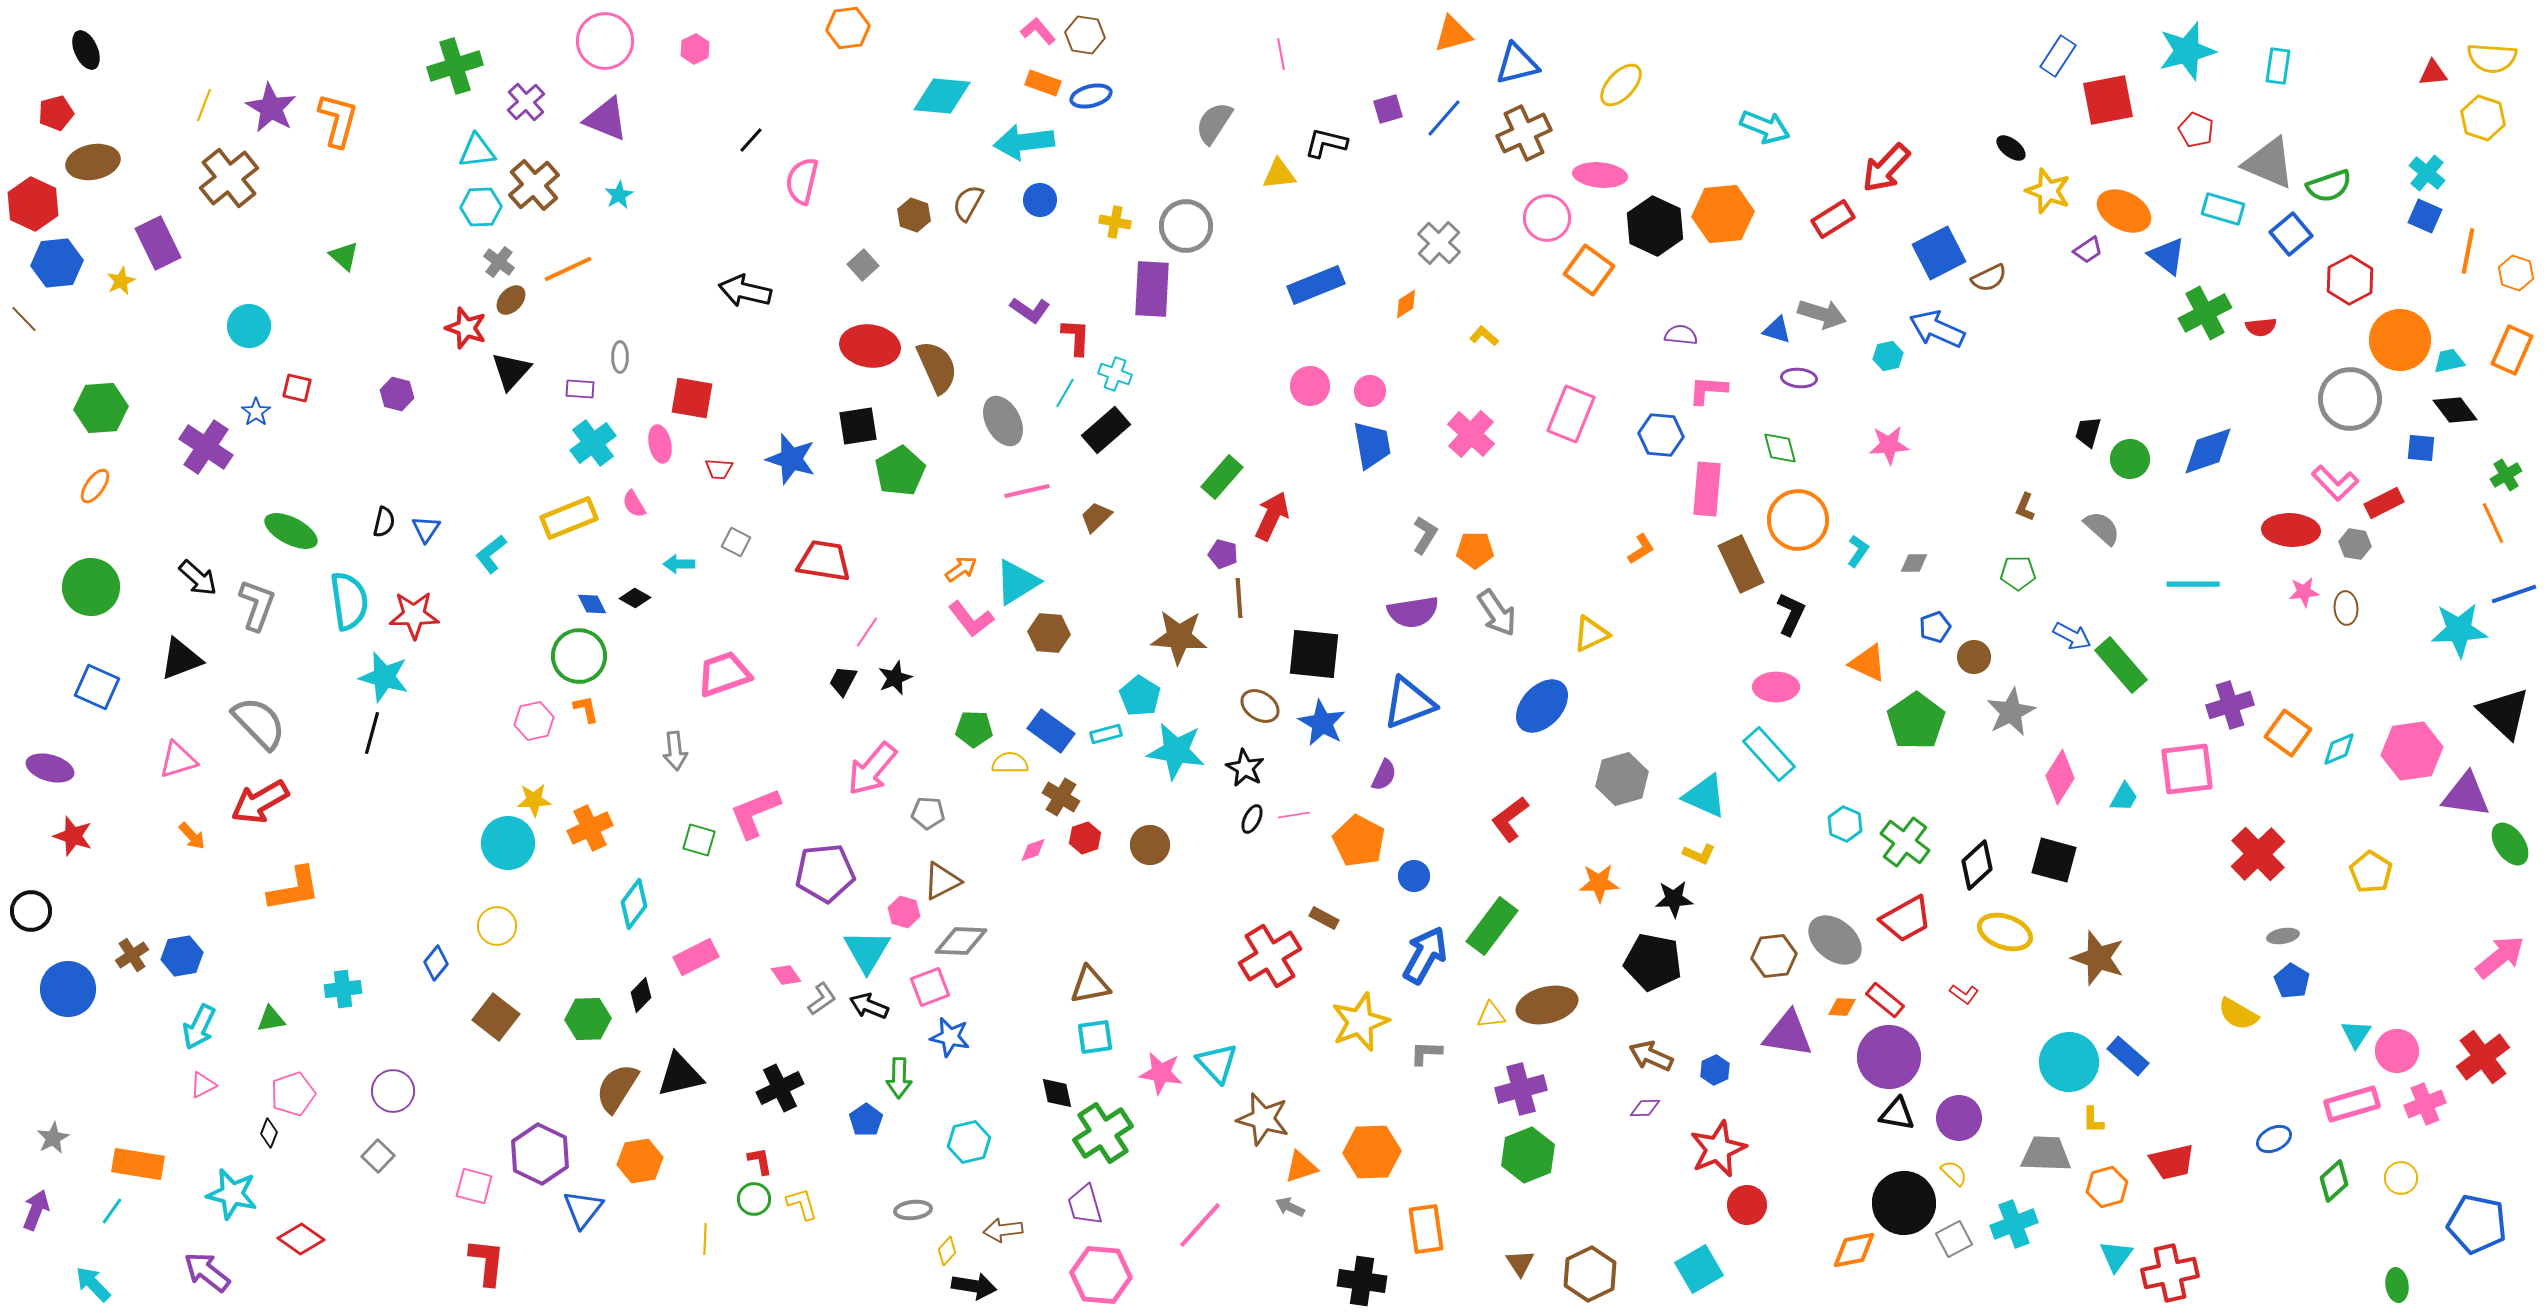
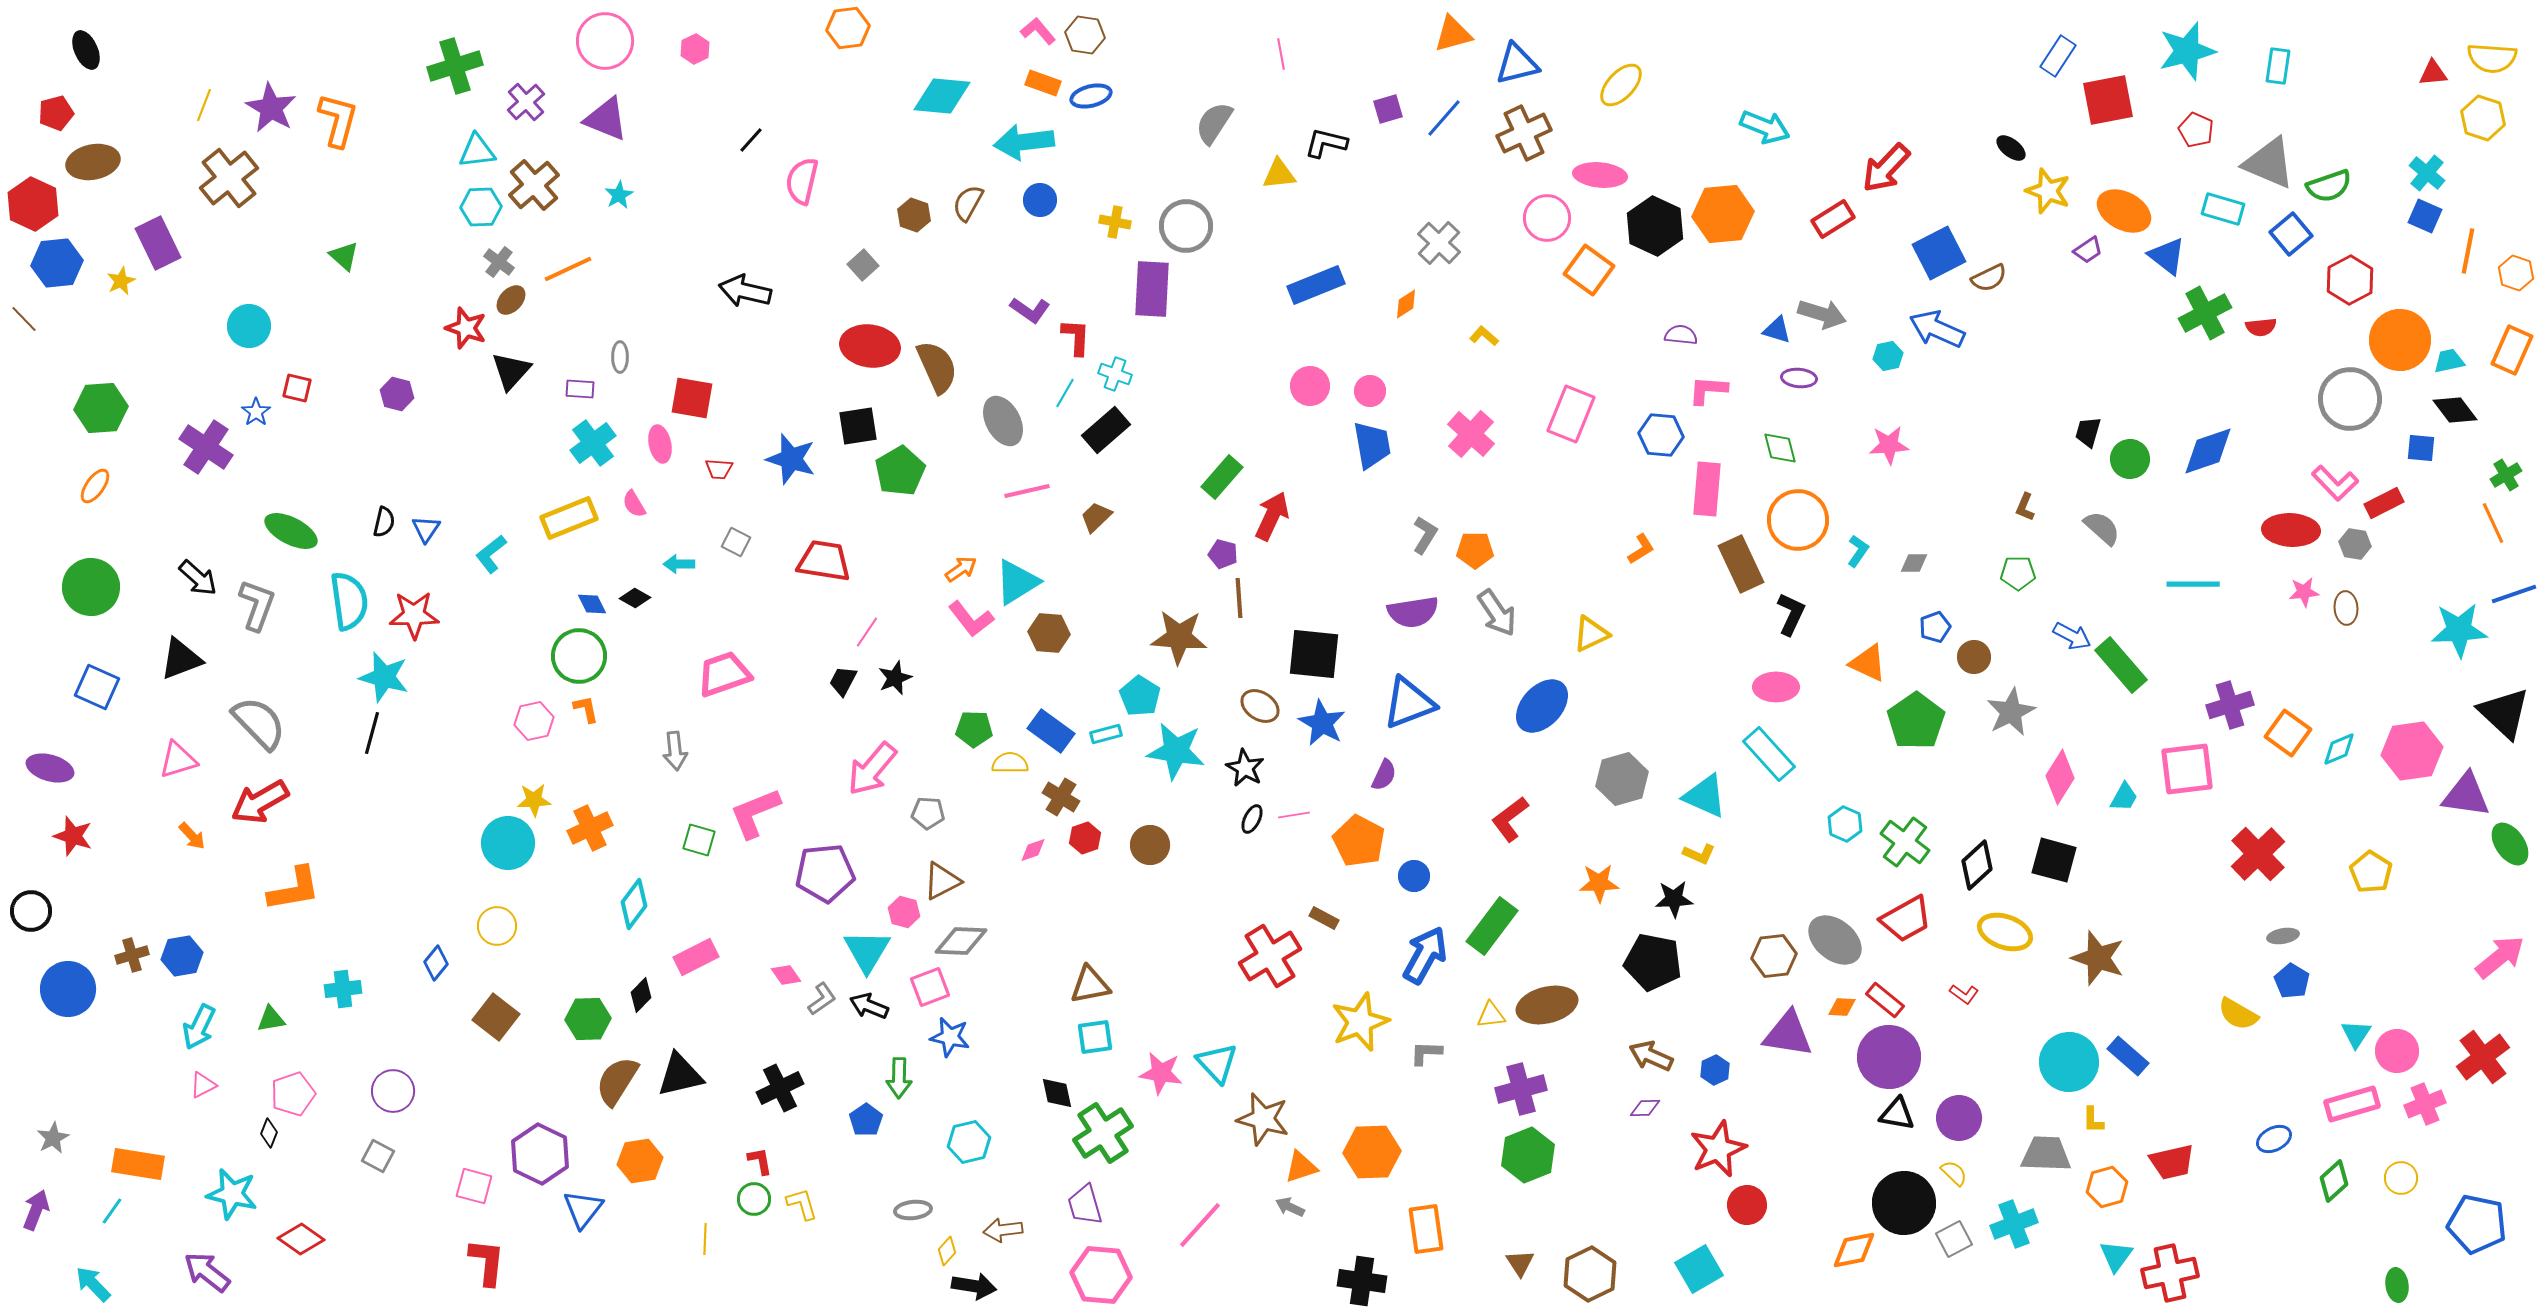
brown cross at (132, 955): rotated 16 degrees clockwise
brown semicircle at (617, 1088): moved 7 px up
gray square at (378, 1156): rotated 16 degrees counterclockwise
